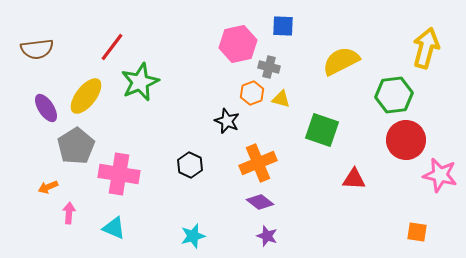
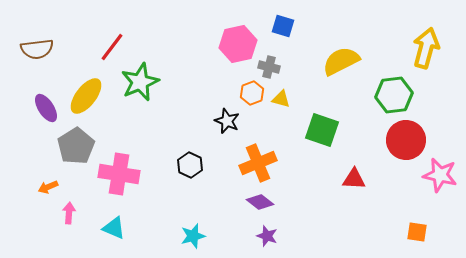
blue square: rotated 15 degrees clockwise
